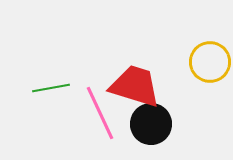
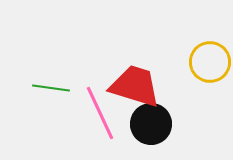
green line: rotated 18 degrees clockwise
